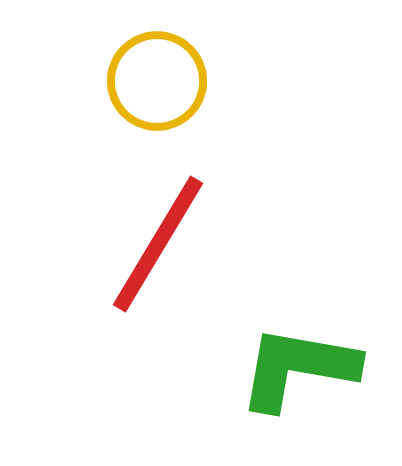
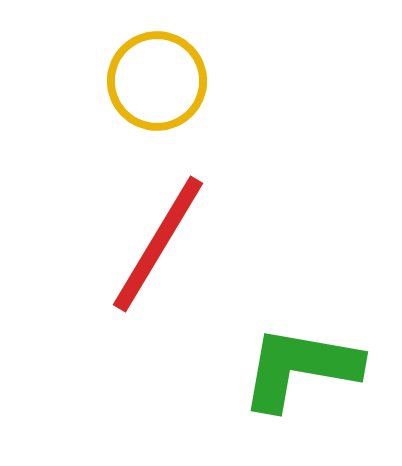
green L-shape: moved 2 px right
